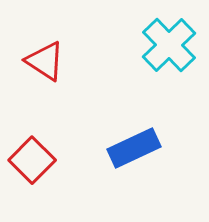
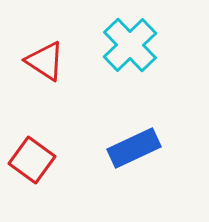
cyan cross: moved 39 px left
red square: rotated 9 degrees counterclockwise
